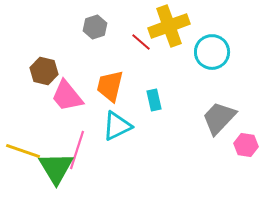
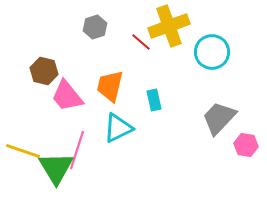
cyan triangle: moved 1 px right, 2 px down
